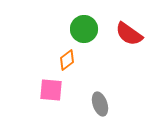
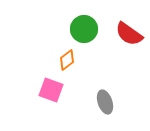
pink square: rotated 15 degrees clockwise
gray ellipse: moved 5 px right, 2 px up
